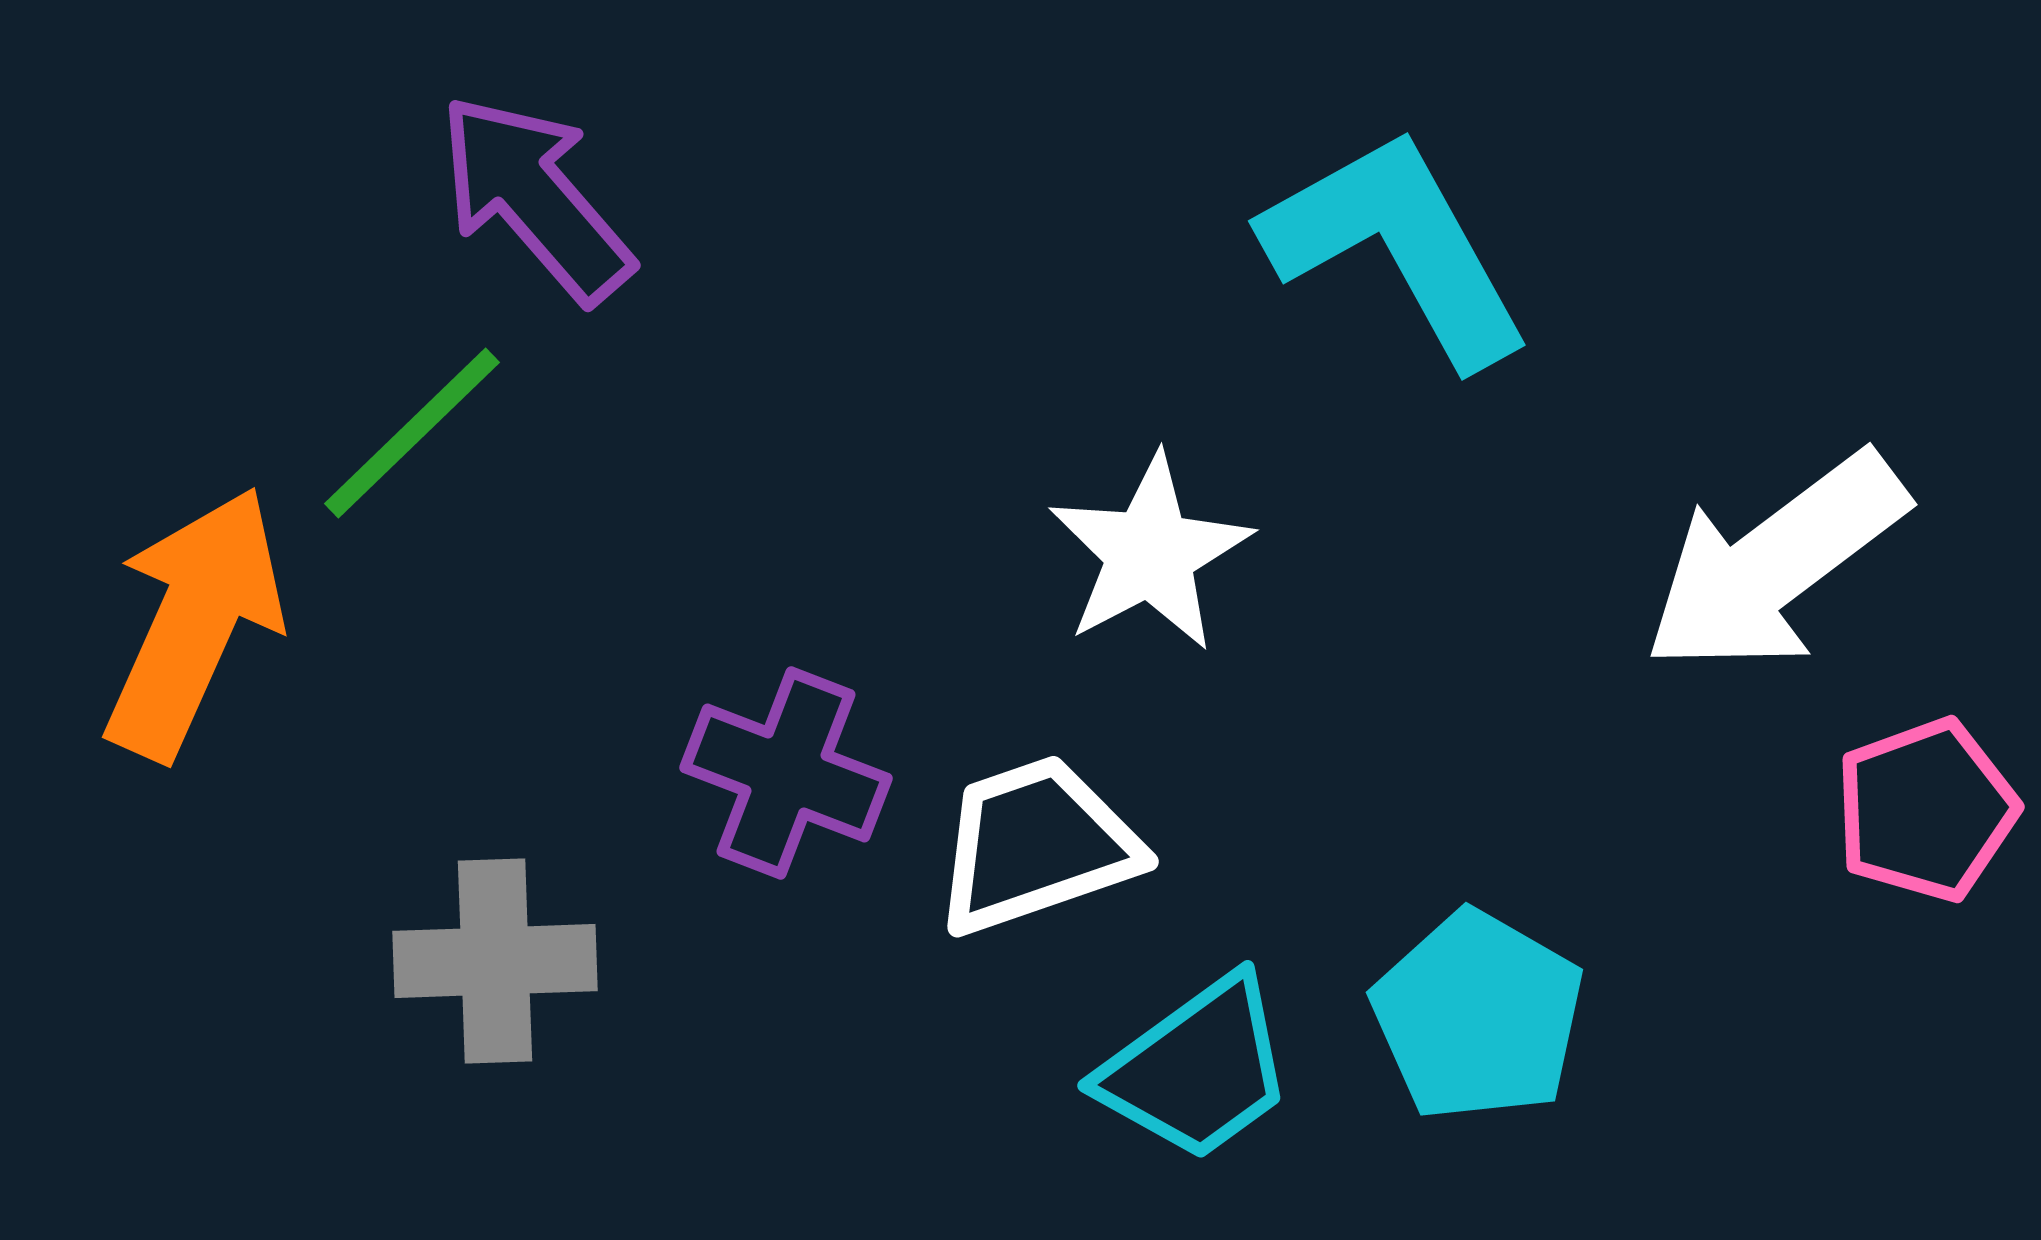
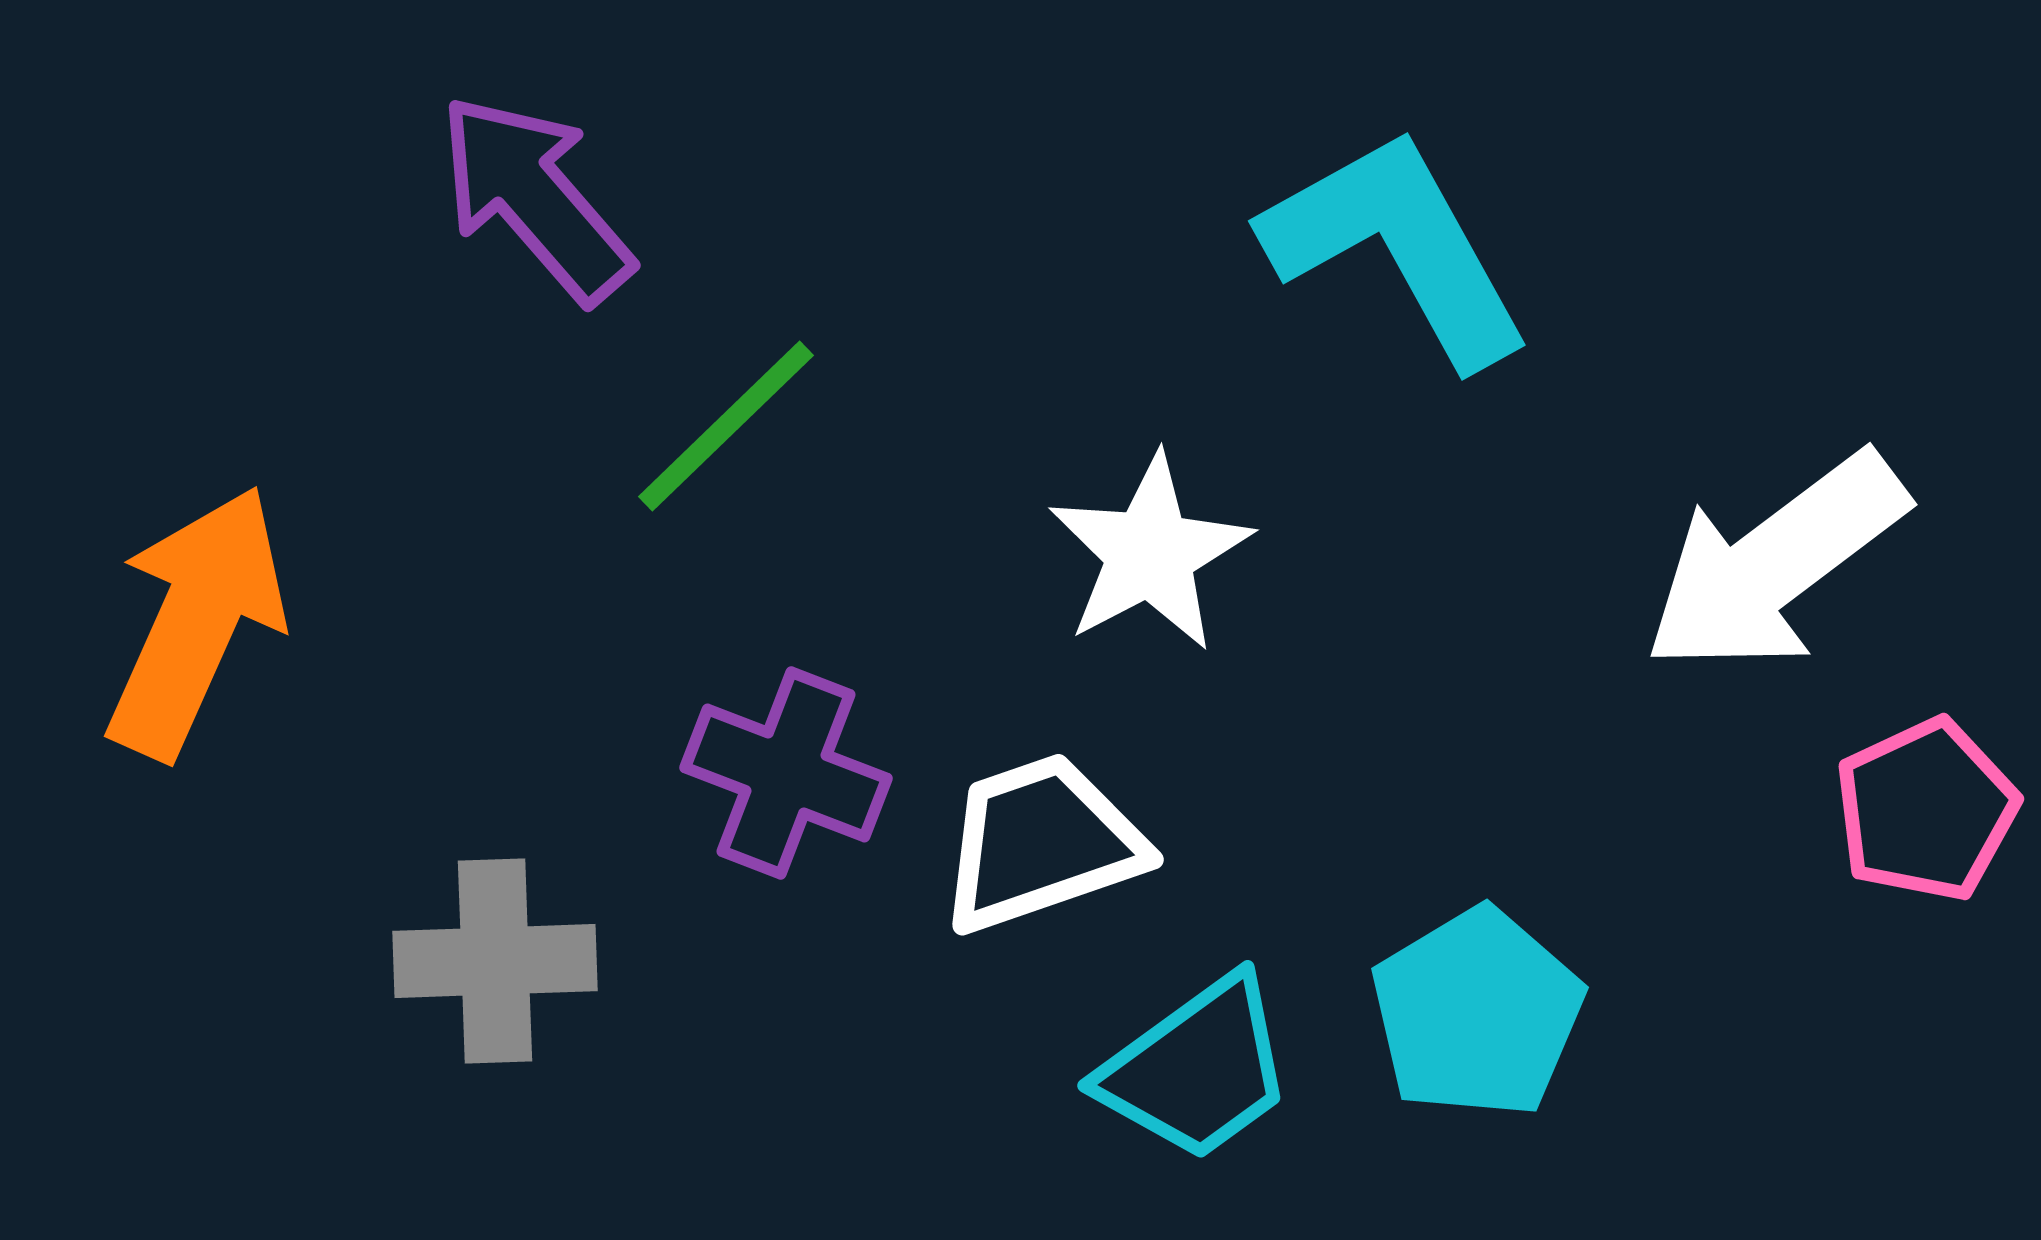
green line: moved 314 px right, 7 px up
orange arrow: moved 2 px right, 1 px up
pink pentagon: rotated 5 degrees counterclockwise
white trapezoid: moved 5 px right, 2 px up
cyan pentagon: moved 1 px left, 3 px up; rotated 11 degrees clockwise
